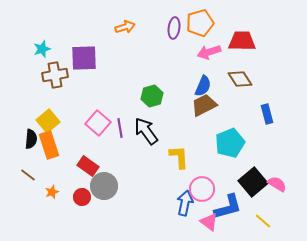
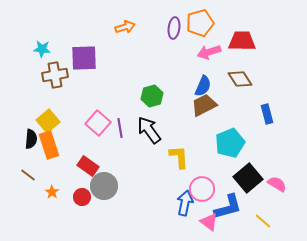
cyan star: rotated 24 degrees clockwise
black arrow: moved 3 px right, 1 px up
black square: moved 5 px left, 4 px up
orange star: rotated 16 degrees counterclockwise
